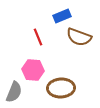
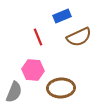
brown semicircle: rotated 45 degrees counterclockwise
